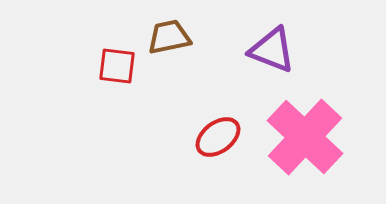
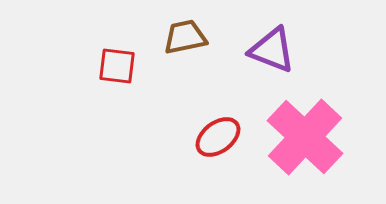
brown trapezoid: moved 16 px right
